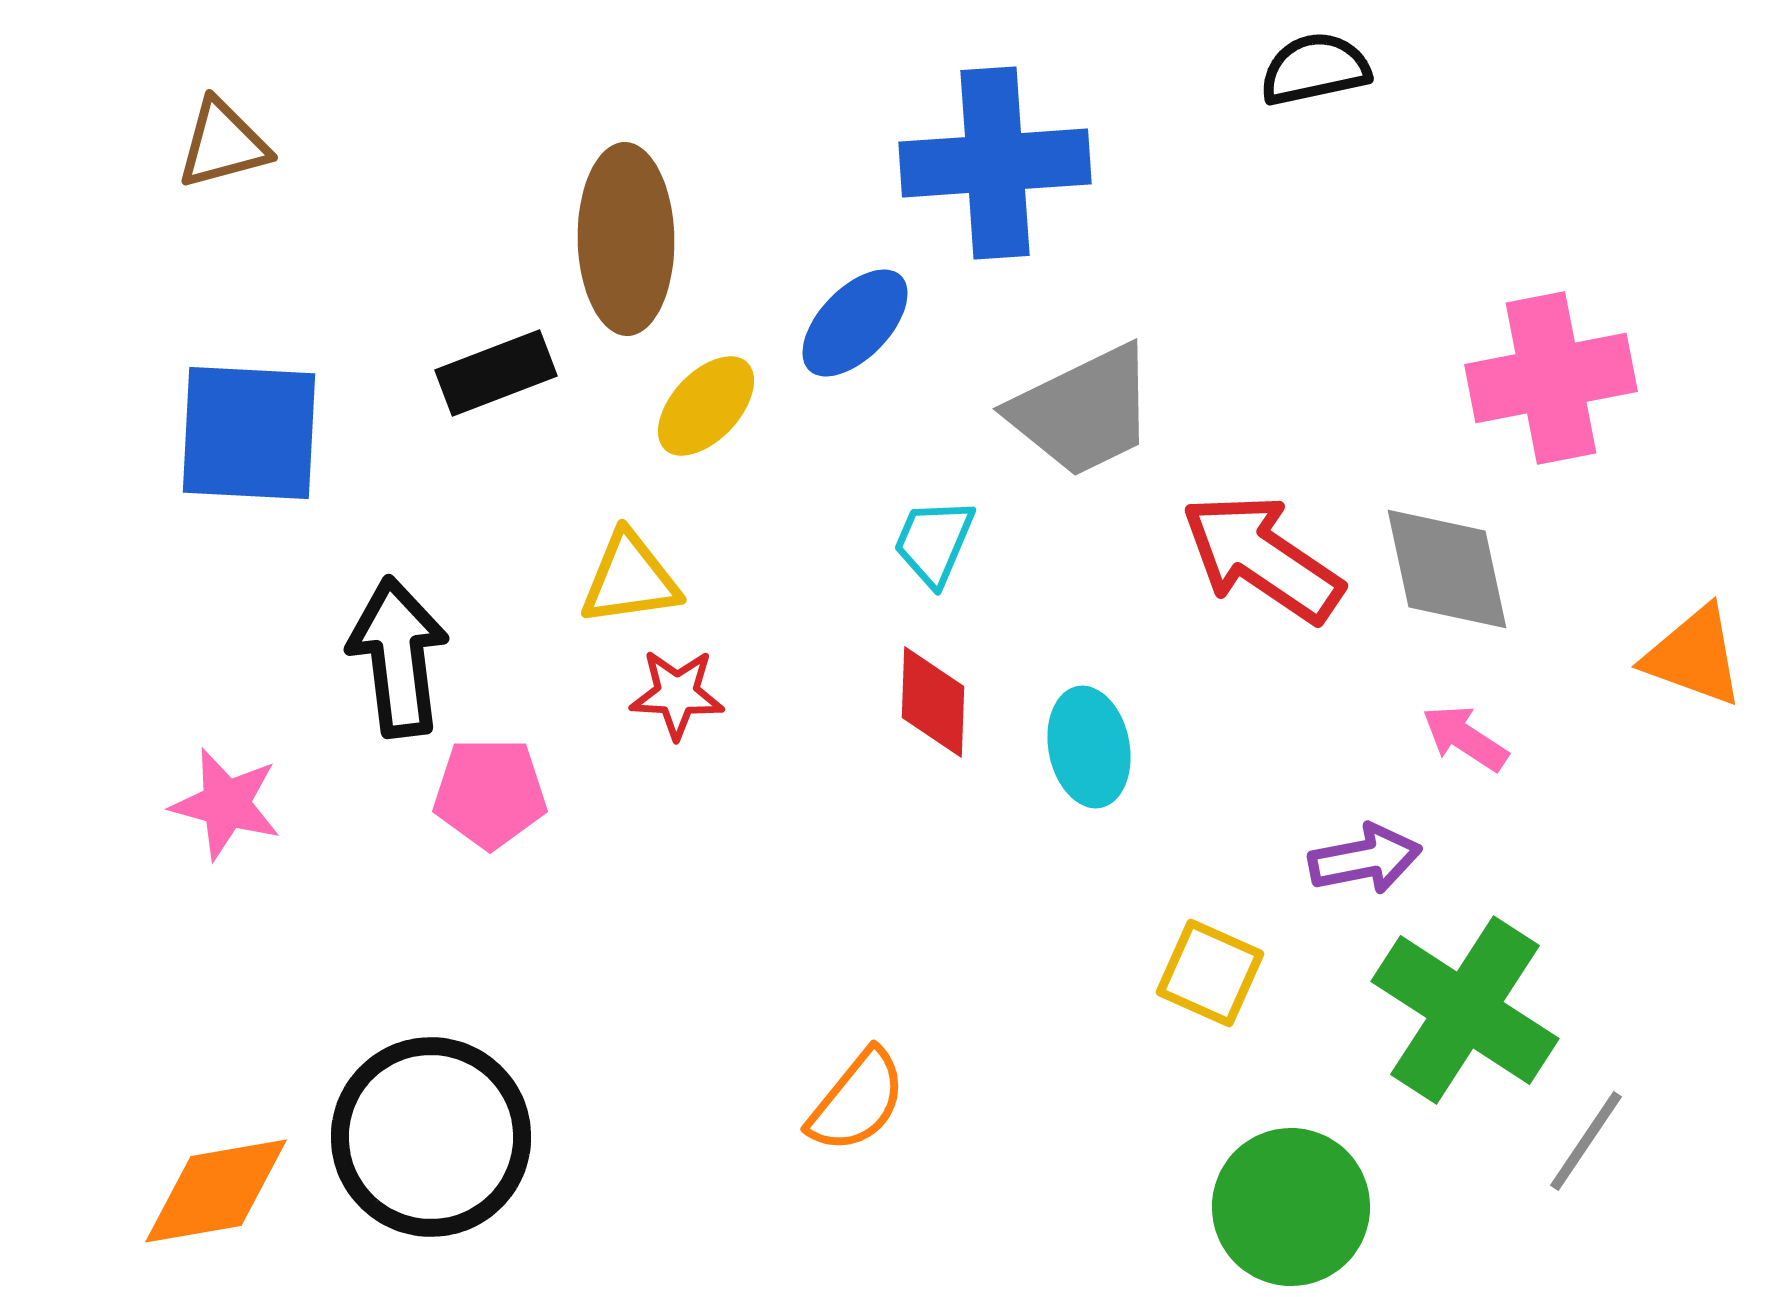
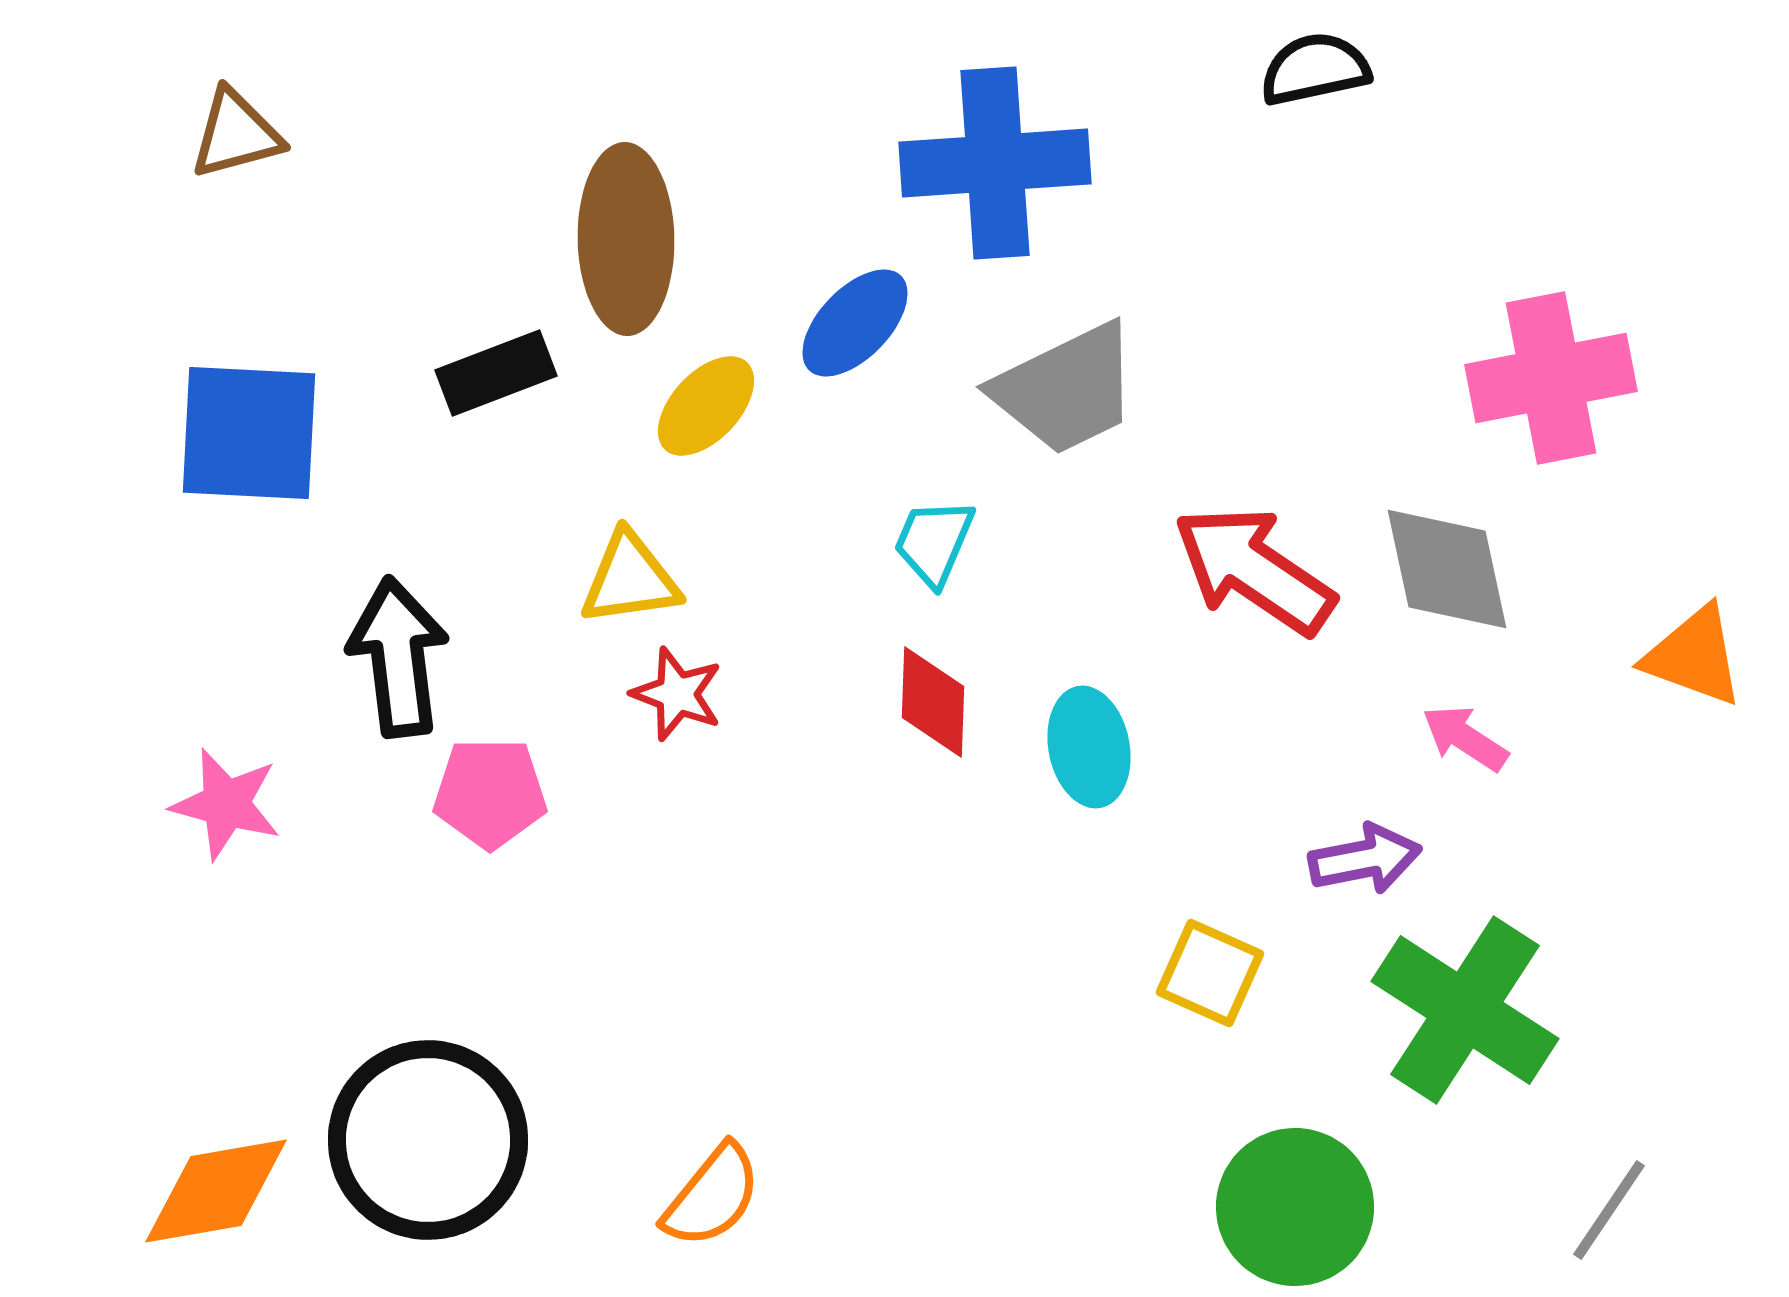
brown triangle: moved 13 px right, 10 px up
gray trapezoid: moved 17 px left, 22 px up
red arrow: moved 8 px left, 12 px down
red star: rotated 18 degrees clockwise
orange semicircle: moved 145 px left, 95 px down
black circle: moved 3 px left, 3 px down
gray line: moved 23 px right, 69 px down
green circle: moved 4 px right
